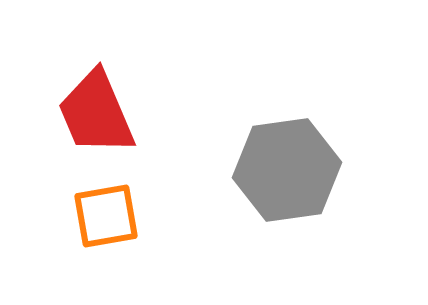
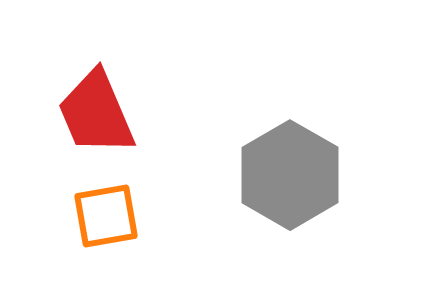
gray hexagon: moved 3 px right, 5 px down; rotated 22 degrees counterclockwise
